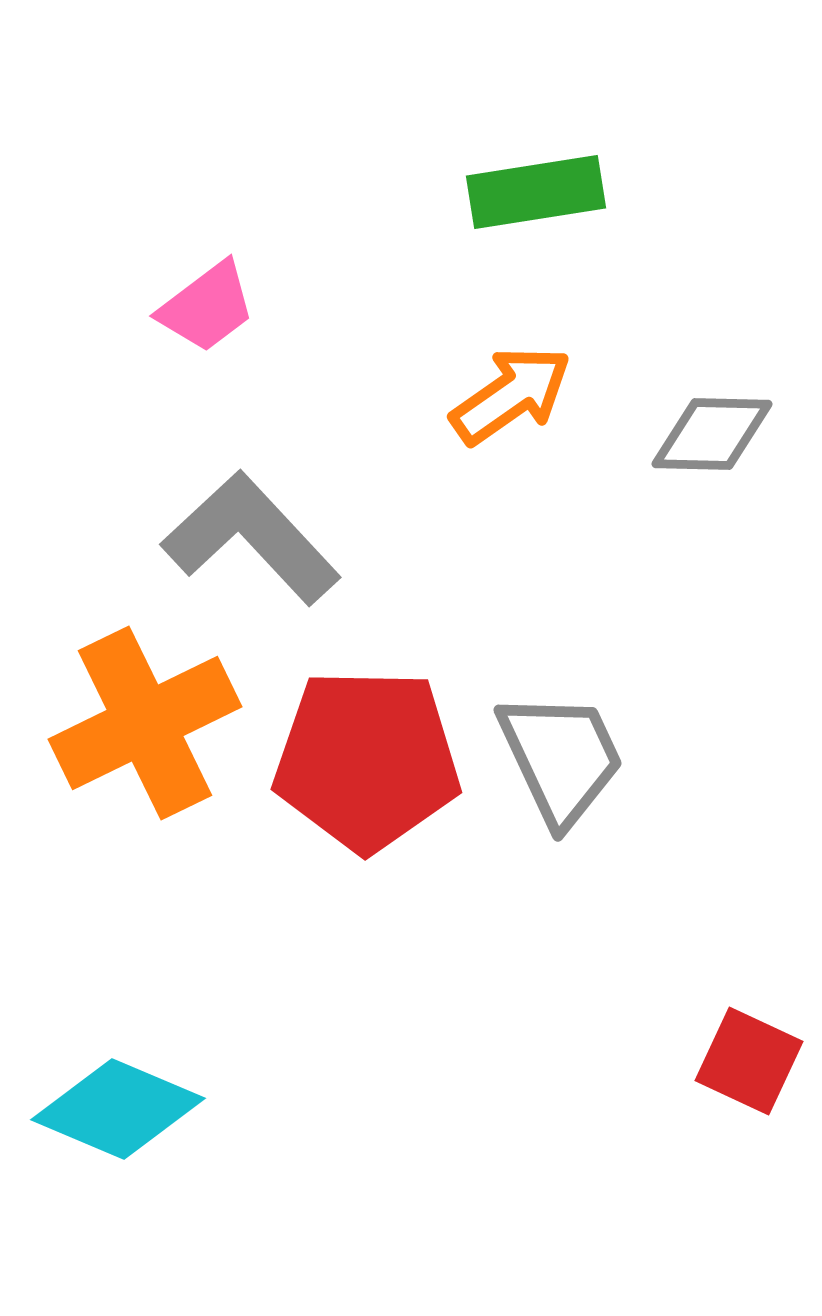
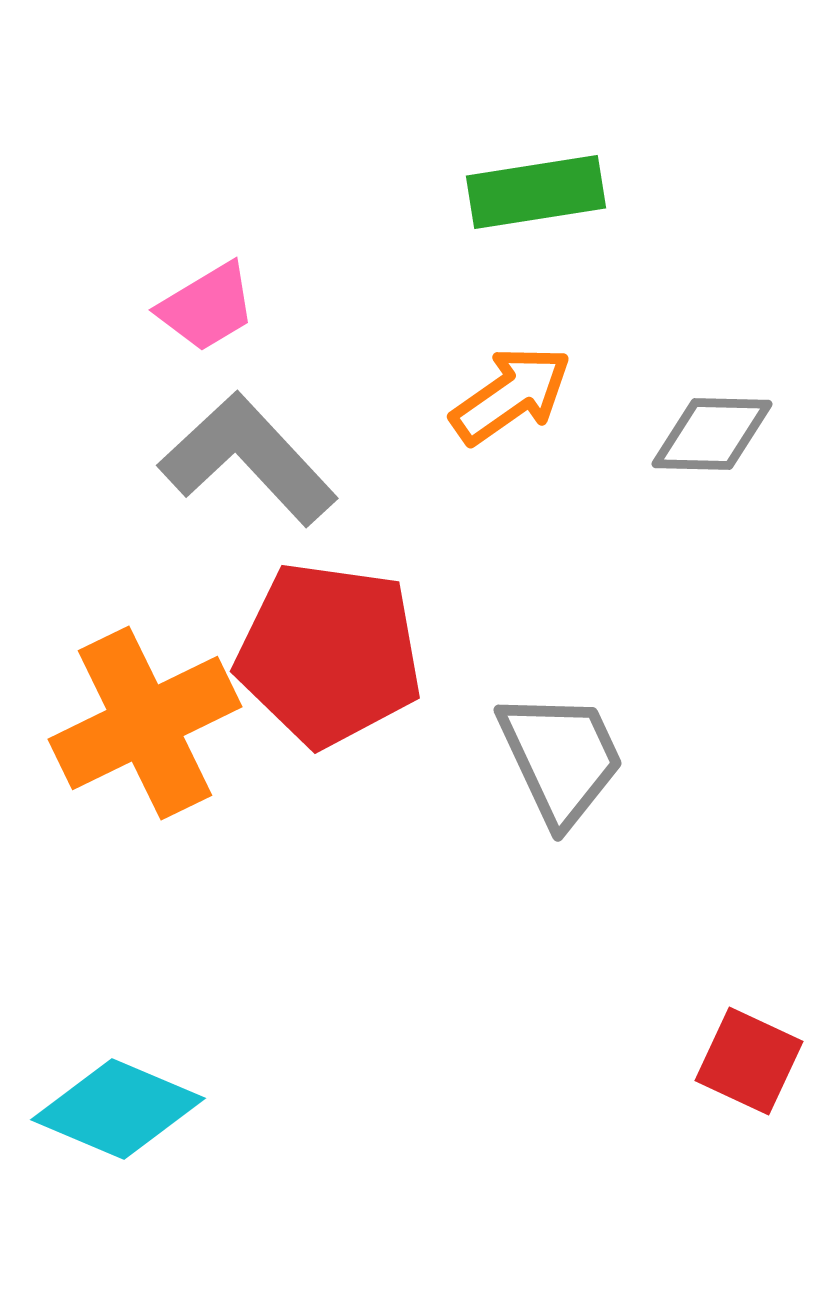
pink trapezoid: rotated 6 degrees clockwise
gray L-shape: moved 3 px left, 79 px up
red pentagon: moved 38 px left, 106 px up; rotated 7 degrees clockwise
